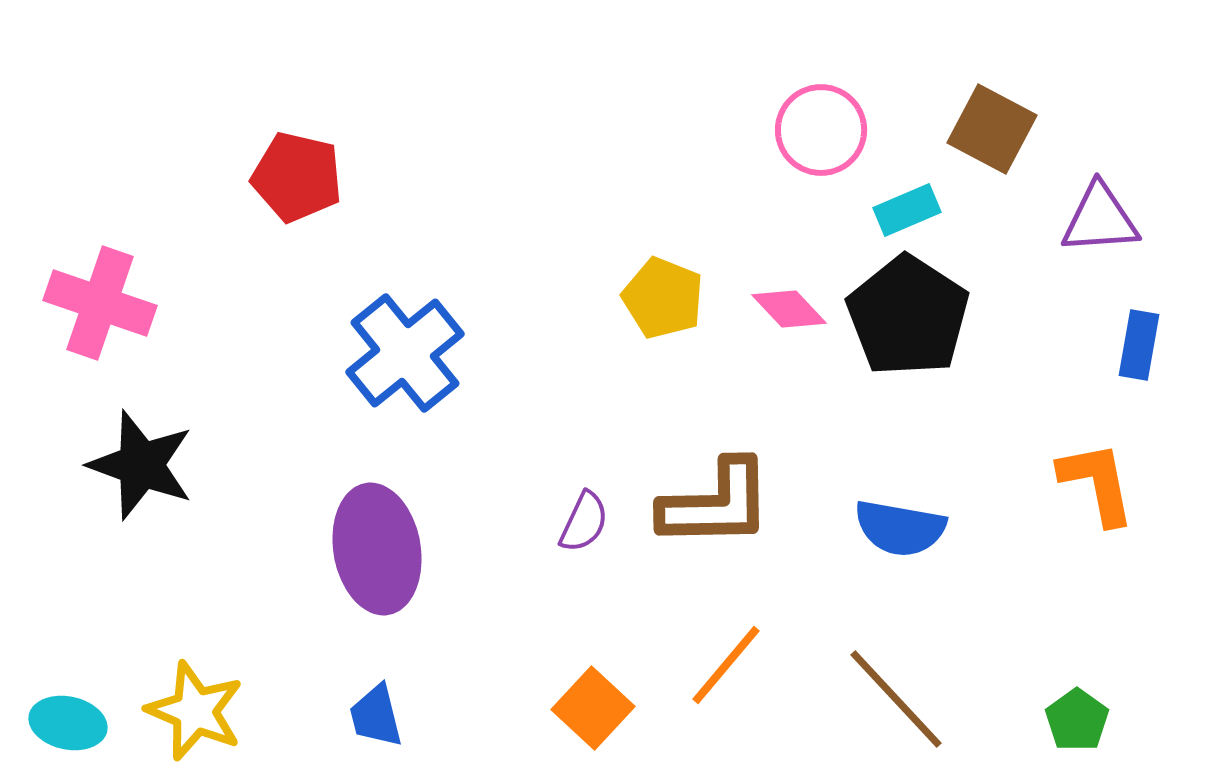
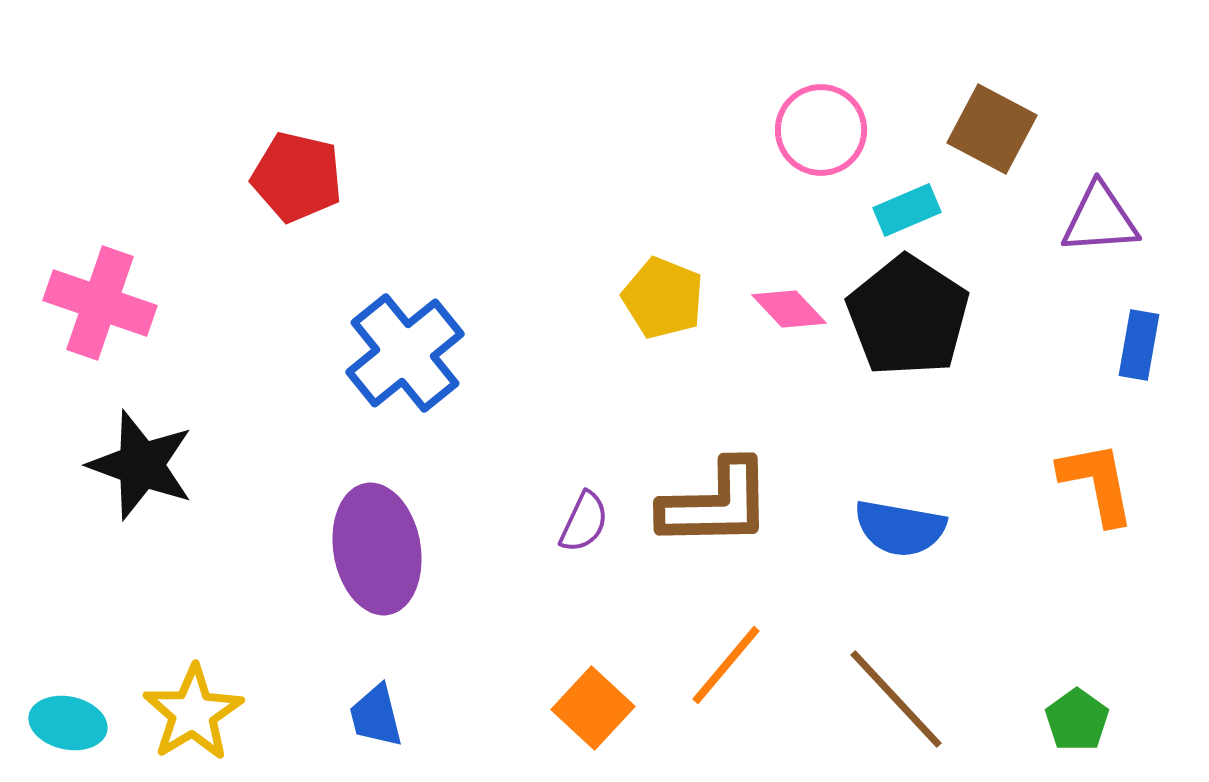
yellow star: moved 2 px left, 2 px down; rotated 18 degrees clockwise
